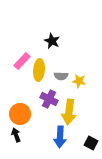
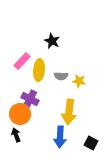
purple cross: moved 19 px left
